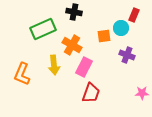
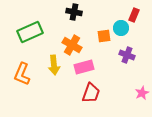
green rectangle: moved 13 px left, 3 px down
pink rectangle: rotated 48 degrees clockwise
pink star: rotated 24 degrees counterclockwise
